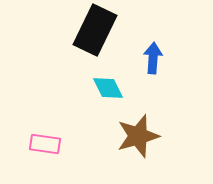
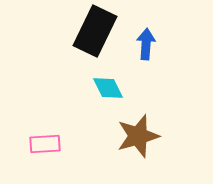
black rectangle: moved 1 px down
blue arrow: moved 7 px left, 14 px up
pink rectangle: rotated 12 degrees counterclockwise
